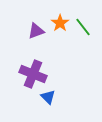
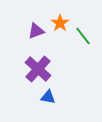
green line: moved 9 px down
purple cross: moved 5 px right, 5 px up; rotated 20 degrees clockwise
blue triangle: rotated 35 degrees counterclockwise
